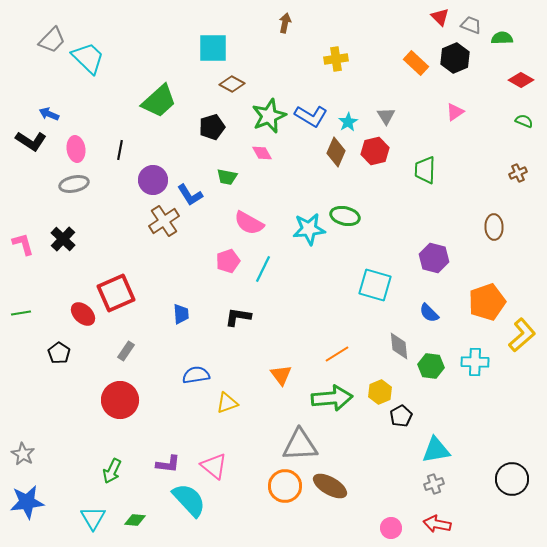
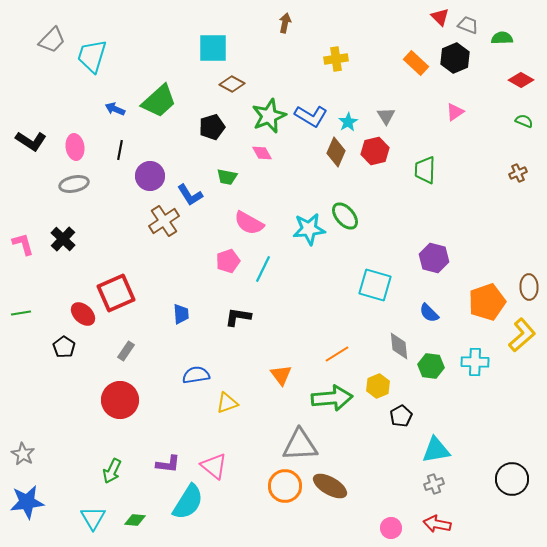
gray trapezoid at (471, 25): moved 3 px left
cyan trapezoid at (88, 58): moved 4 px right, 2 px up; rotated 117 degrees counterclockwise
blue arrow at (49, 114): moved 66 px right, 5 px up
pink ellipse at (76, 149): moved 1 px left, 2 px up
purple circle at (153, 180): moved 3 px left, 4 px up
green ellipse at (345, 216): rotated 36 degrees clockwise
brown ellipse at (494, 227): moved 35 px right, 60 px down
black pentagon at (59, 353): moved 5 px right, 6 px up
yellow hexagon at (380, 392): moved 2 px left, 6 px up
cyan semicircle at (189, 500): moved 1 px left, 2 px down; rotated 75 degrees clockwise
